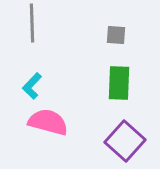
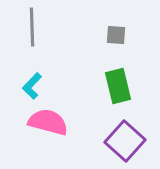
gray line: moved 4 px down
green rectangle: moved 1 px left, 3 px down; rotated 16 degrees counterclockwise
